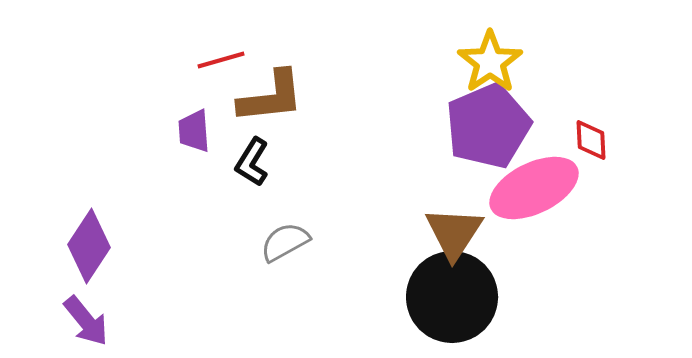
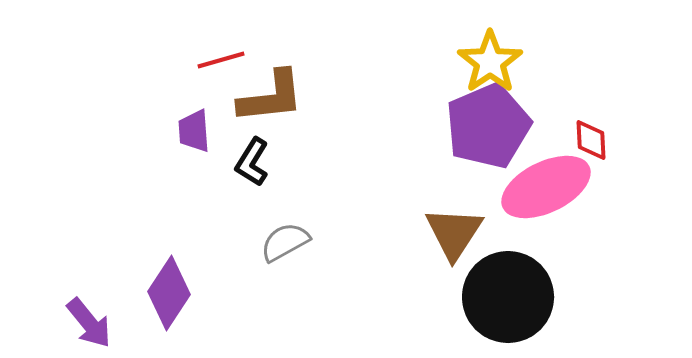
pink ellipse: moved 12 px right, 1 px up
purple diamond: moved 80 px right, 47 px down
black circle: moved 56 px right
purple arrow: moved 3 px right, 2 px down
